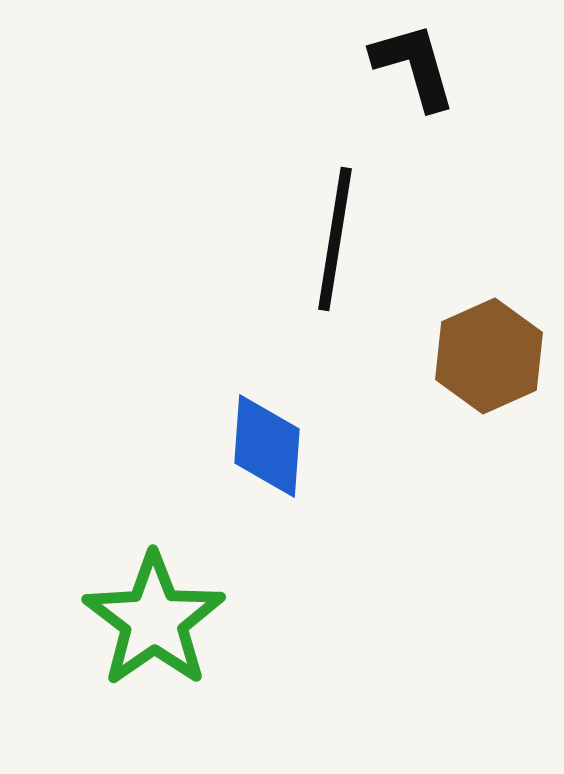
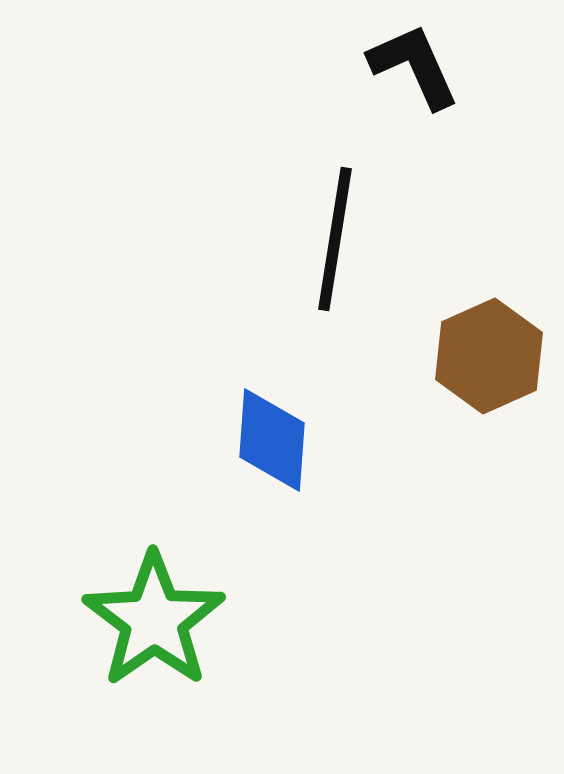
black L-shape: rotated 8 degrees counterclockwise
blue diamond: moved 5 px right, 6 px up
